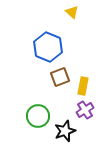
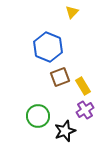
yellow triangle: rotated 32 degrees clockwise
yellow rectangle: rotated 42 degrees counterclockwise
